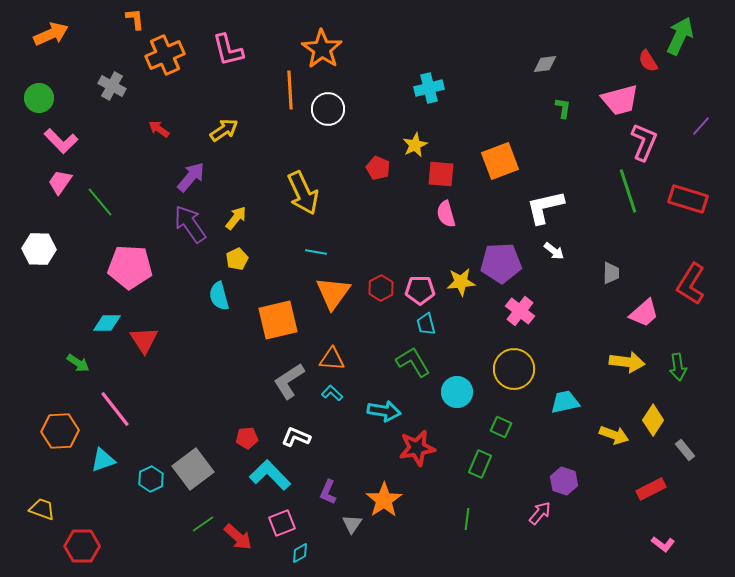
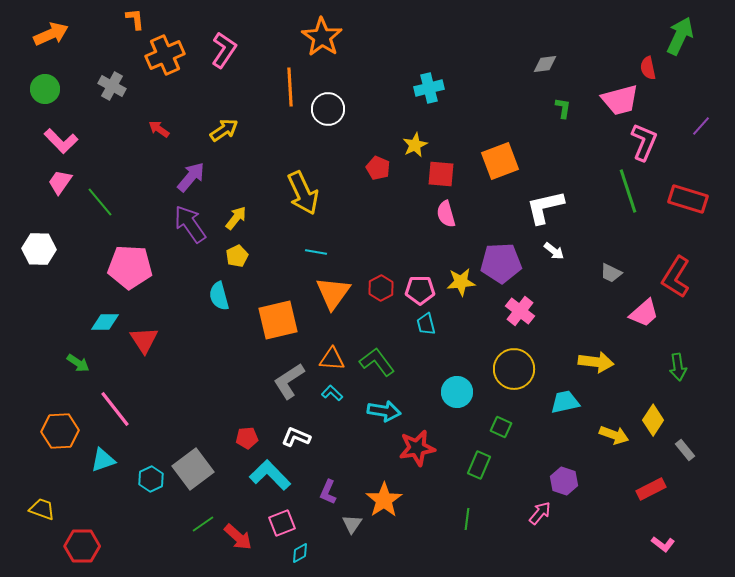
orange star at (322, 49): moved 12 px up
pink L-shape at (228, 50): moved 4 px left; rotated 132 degrees counterclockwise
red semicircle at (648, 61): moved 7 px down; rotated 20 degrees clockwise
orange line at (290, 90): moved 3 px up
green circle at (39, 98): moved 6 px right, 9 px up
yellow pentagon at (237, 259): moved 3 px up
gray trapezoid at (611, 273): rotated 115 degrees clockwise
red L-shape at (691, 284): moved 15 px left, 7 px up
cyan diamond at (107, 323): moved 2 px left, 1 px up
green L-shape at (413, 362): moved 36 px left; rotated 6 degrees counterclockwise
yellow arrow at (627, 362): moved 31 px left
green rectangle at (480, 464): moved 1 px left, 1 px down
